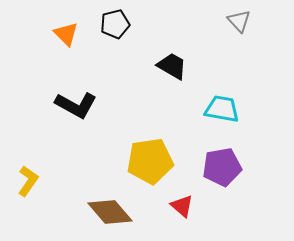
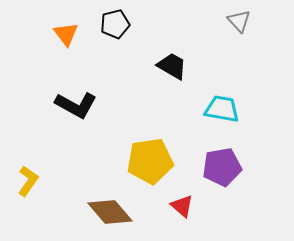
orange triangle: rotated 8 degrees clockwise
